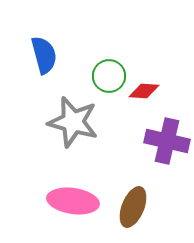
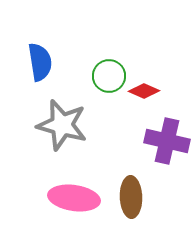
blue semicircle: moved 4 px left, 7 px down; rotated 6 degrees clockwise
red diamond: rotated 20 degrees clockwise
gray star: moved 11 px left, 3 px down
pink ellipse: moved 1 px right, 3 px up
brown ellipse: moved 2 px left, 10 px up; rotated 24 degrees counterclockwise
